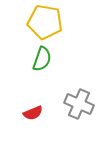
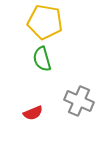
green semicircle: rotated 145 degrees clockwise
gray cross: moved 3 px up
